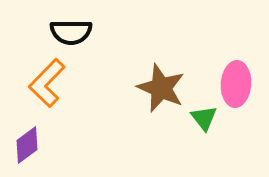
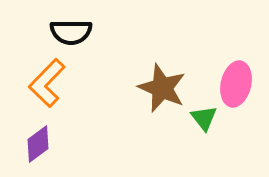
pink ellipse: rotated 9 degrees clockwise
brown star: moved 1 px right
purple diamond: moved 11 px right, 1 px up
